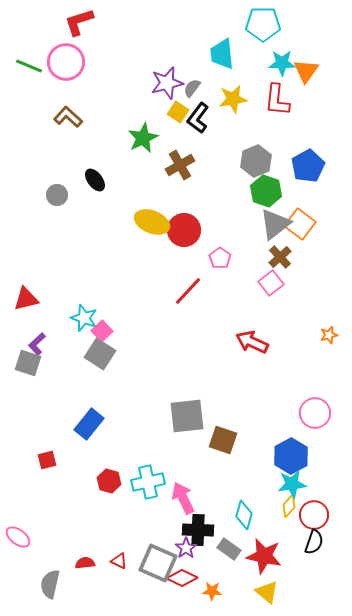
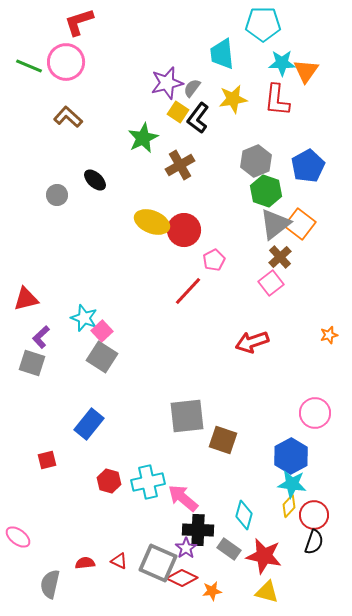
black ellipse at (95, 180): rotated 10 degrees counterclockwise
pink pentagon at (220, 258): moved 6 px left, 2 px down; rotated 10 degrees clockwise
red arrow at (252, 342): rotated 44 degrees counterclockwise
purple L-shape at (37, 344): moved 4 px right, 7 px up
gray square at (100, 354): moved 2 px right, 3 px down
gray square at (28, 363): moved 4 px right
cyan star at (292, 484): rotated 16 degrees clockwise
pink arrow at (183, 498): rotated 24 degrees counterclockwise
orange star at (212, 591): rotated 12 degrees counterclockwise
yellow triangle at (267, 592): rotated 25 degrees counterclockwise
